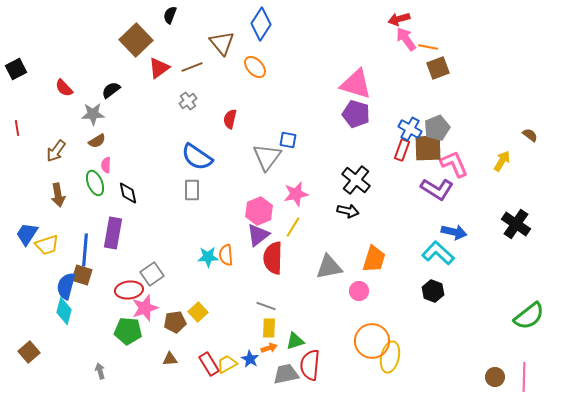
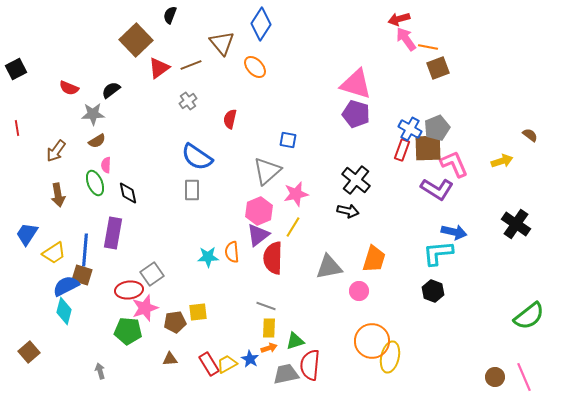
brown line at (192, 67): moved 1 px left, 2 px up
red semicircle at (64, 88): moved 5 px right; rotated 24 degrees counterclockwise
gray triangle at (267, 157): moved 14 px down; rotated 12 degrees clockwise
yellow arrow at (502, 161): rotated 40 degrees clockwise
yellow trapezoid at (47, 245): moved 7 px right, 8 px down; rotated 15 degrees counterclockwise
cyan L-shape at (438, 253): rotated 48 degrees counterclockwise
orange semicircle at (226, 255): moved 6 px right, 3 px up
blue semicircle at (66, 286): rotated 48 degrees clockwise
yellow square at (198, 312): rotated 36 degrees clockwise
pink line at (524, 377): rotated 24 degrees counterclockwise
